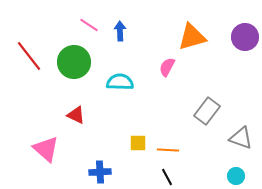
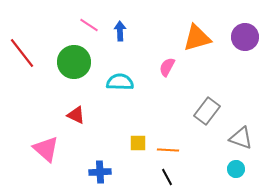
orange triangle: moved 5 px right, 1 px down
red line: moved 7 px left, 3 px up
cyan circle: moved 7 px up
